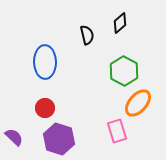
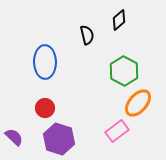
black diamond: moved 1 px left, 3 px up
pink rectangle: rotated 70 degrees clockwise
